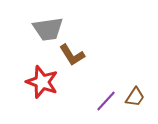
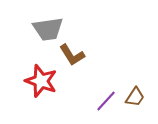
red star: moved 1 px left, 1 px up
